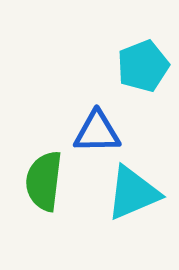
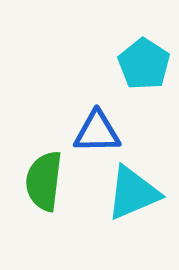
cyan pentagon: moved 1 px right, 2 px up; rotated 18 degrees counterclockwise
